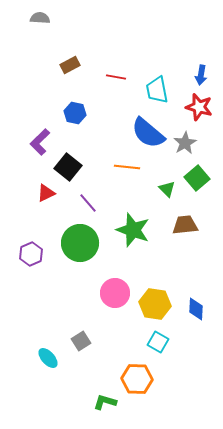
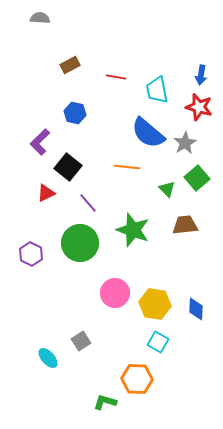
purple hexagon: rotated 10 degrees counterclockwise
